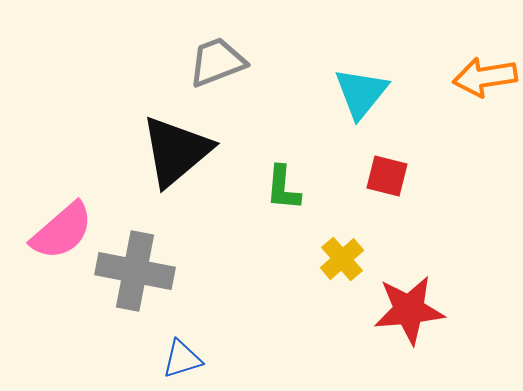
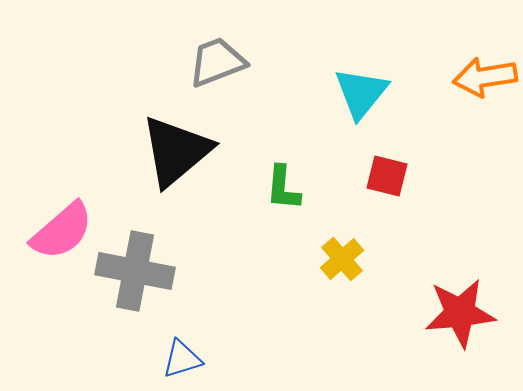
red star: moved 51 px right, 3 px down
